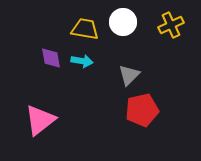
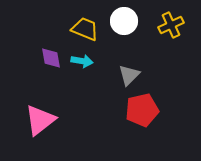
white circle: moved 1 px right, 1 px up
yellow trapezoid: rotated 12 degrees clockwise
